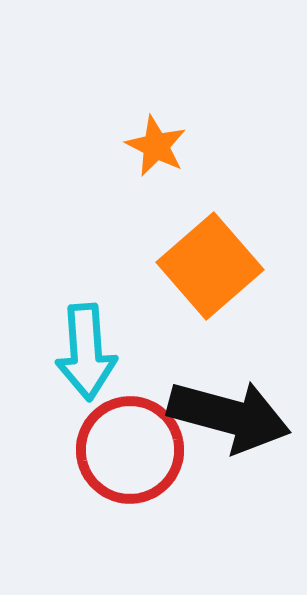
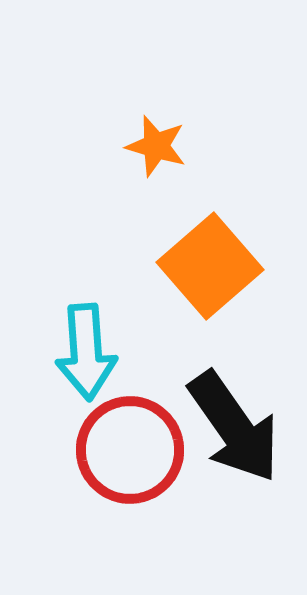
orange star: rotated 10 degrees counterclockwise
black arrow: moved 5 px right, 11 px down; rotated 40 degrees clockwise
